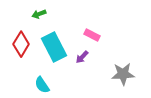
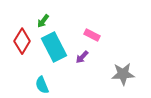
green arrow: moved 4 px right, 7 px down; rotated 32 degrees counterclockwise
red diamond: moved 1 px right, 3 px up
cyan semicircle: rotated 12 degrees clockwise
